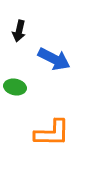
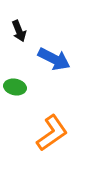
black arrow: rotated 35 degrees counterclockwise
orange L-shape: rotated 36 degrees counterclockwise
